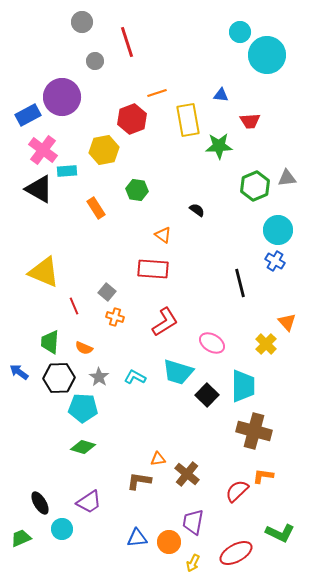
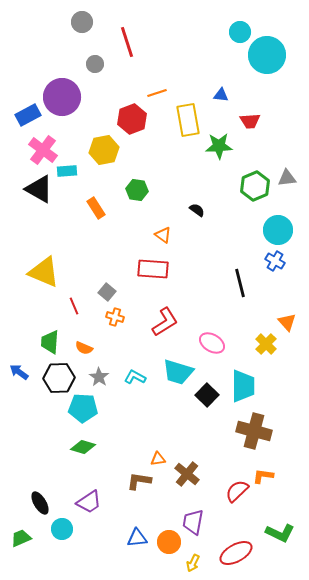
gray circle at (95, 61): moved 3 px down
